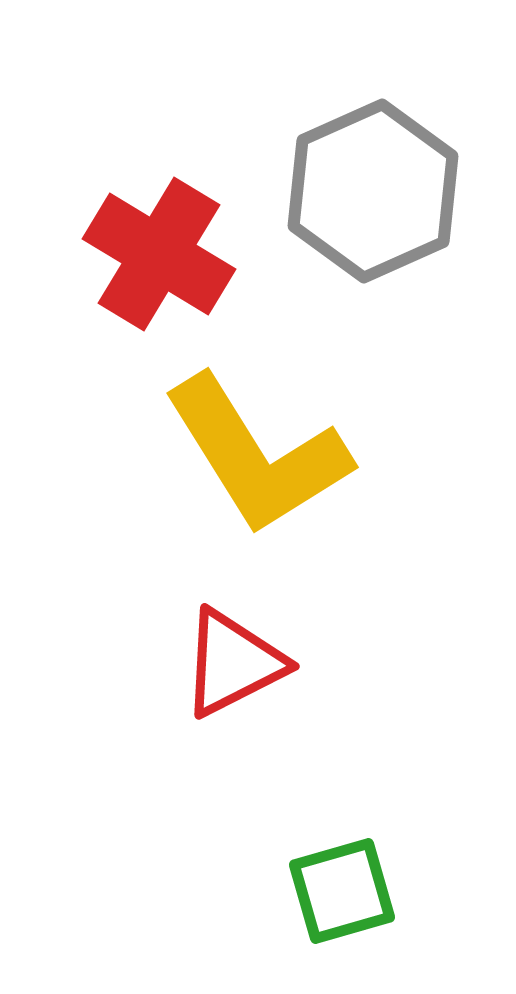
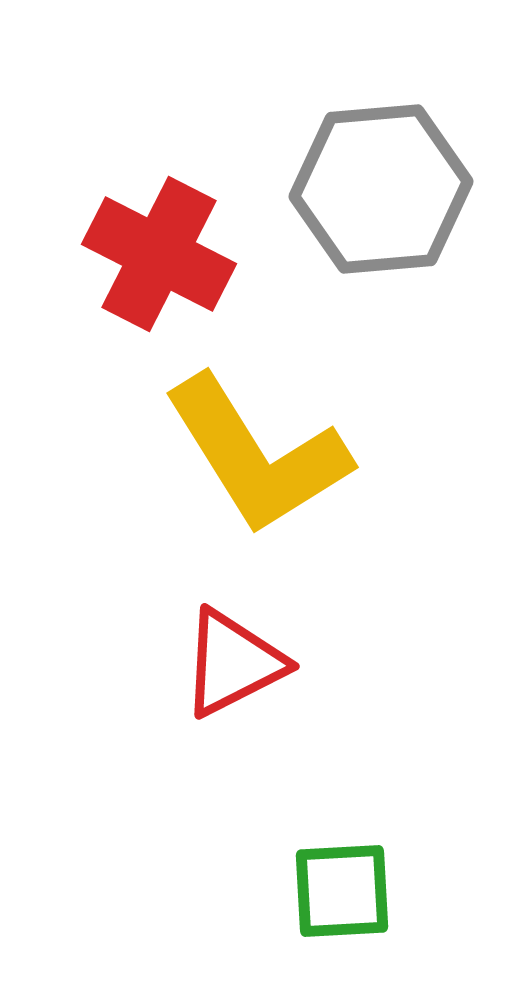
gray hexagon: moved 8 px right, 2 px up; rotated 19 degrees clockwise
red cross: rotated 4 degrees counterclockwise
green square: rotated 13 degrees clockwise
